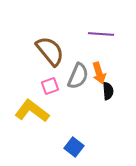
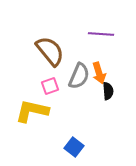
gray semicircle: moved 1 px right
yellow L-shape: rotated 24 degrees counterclockwise
